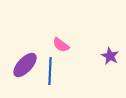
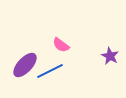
blue line: rotated 60 degrees clockwise
